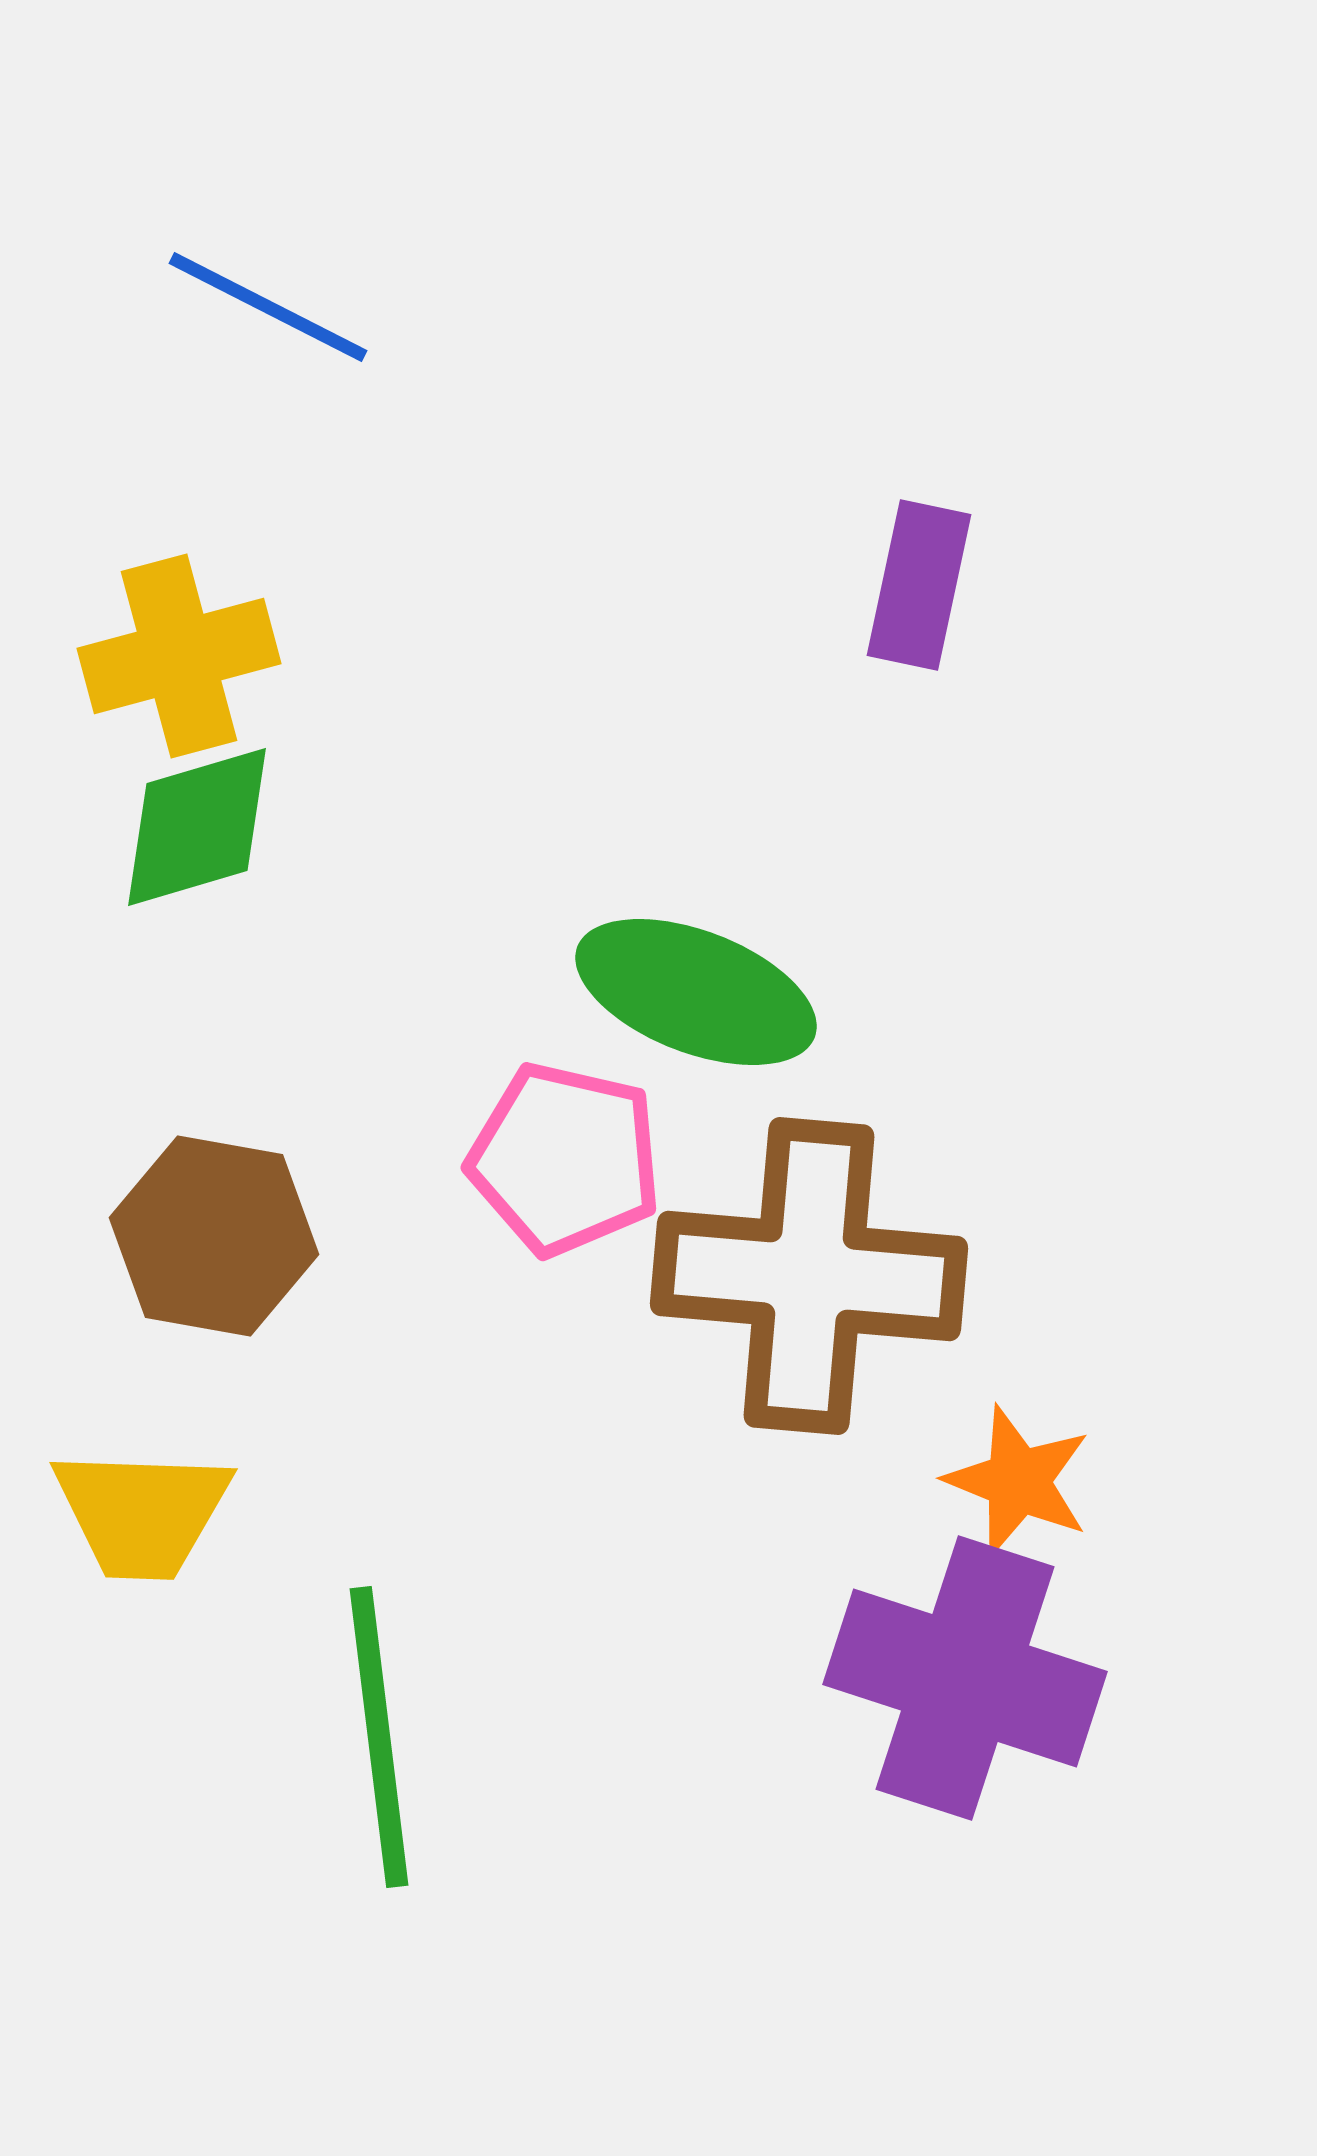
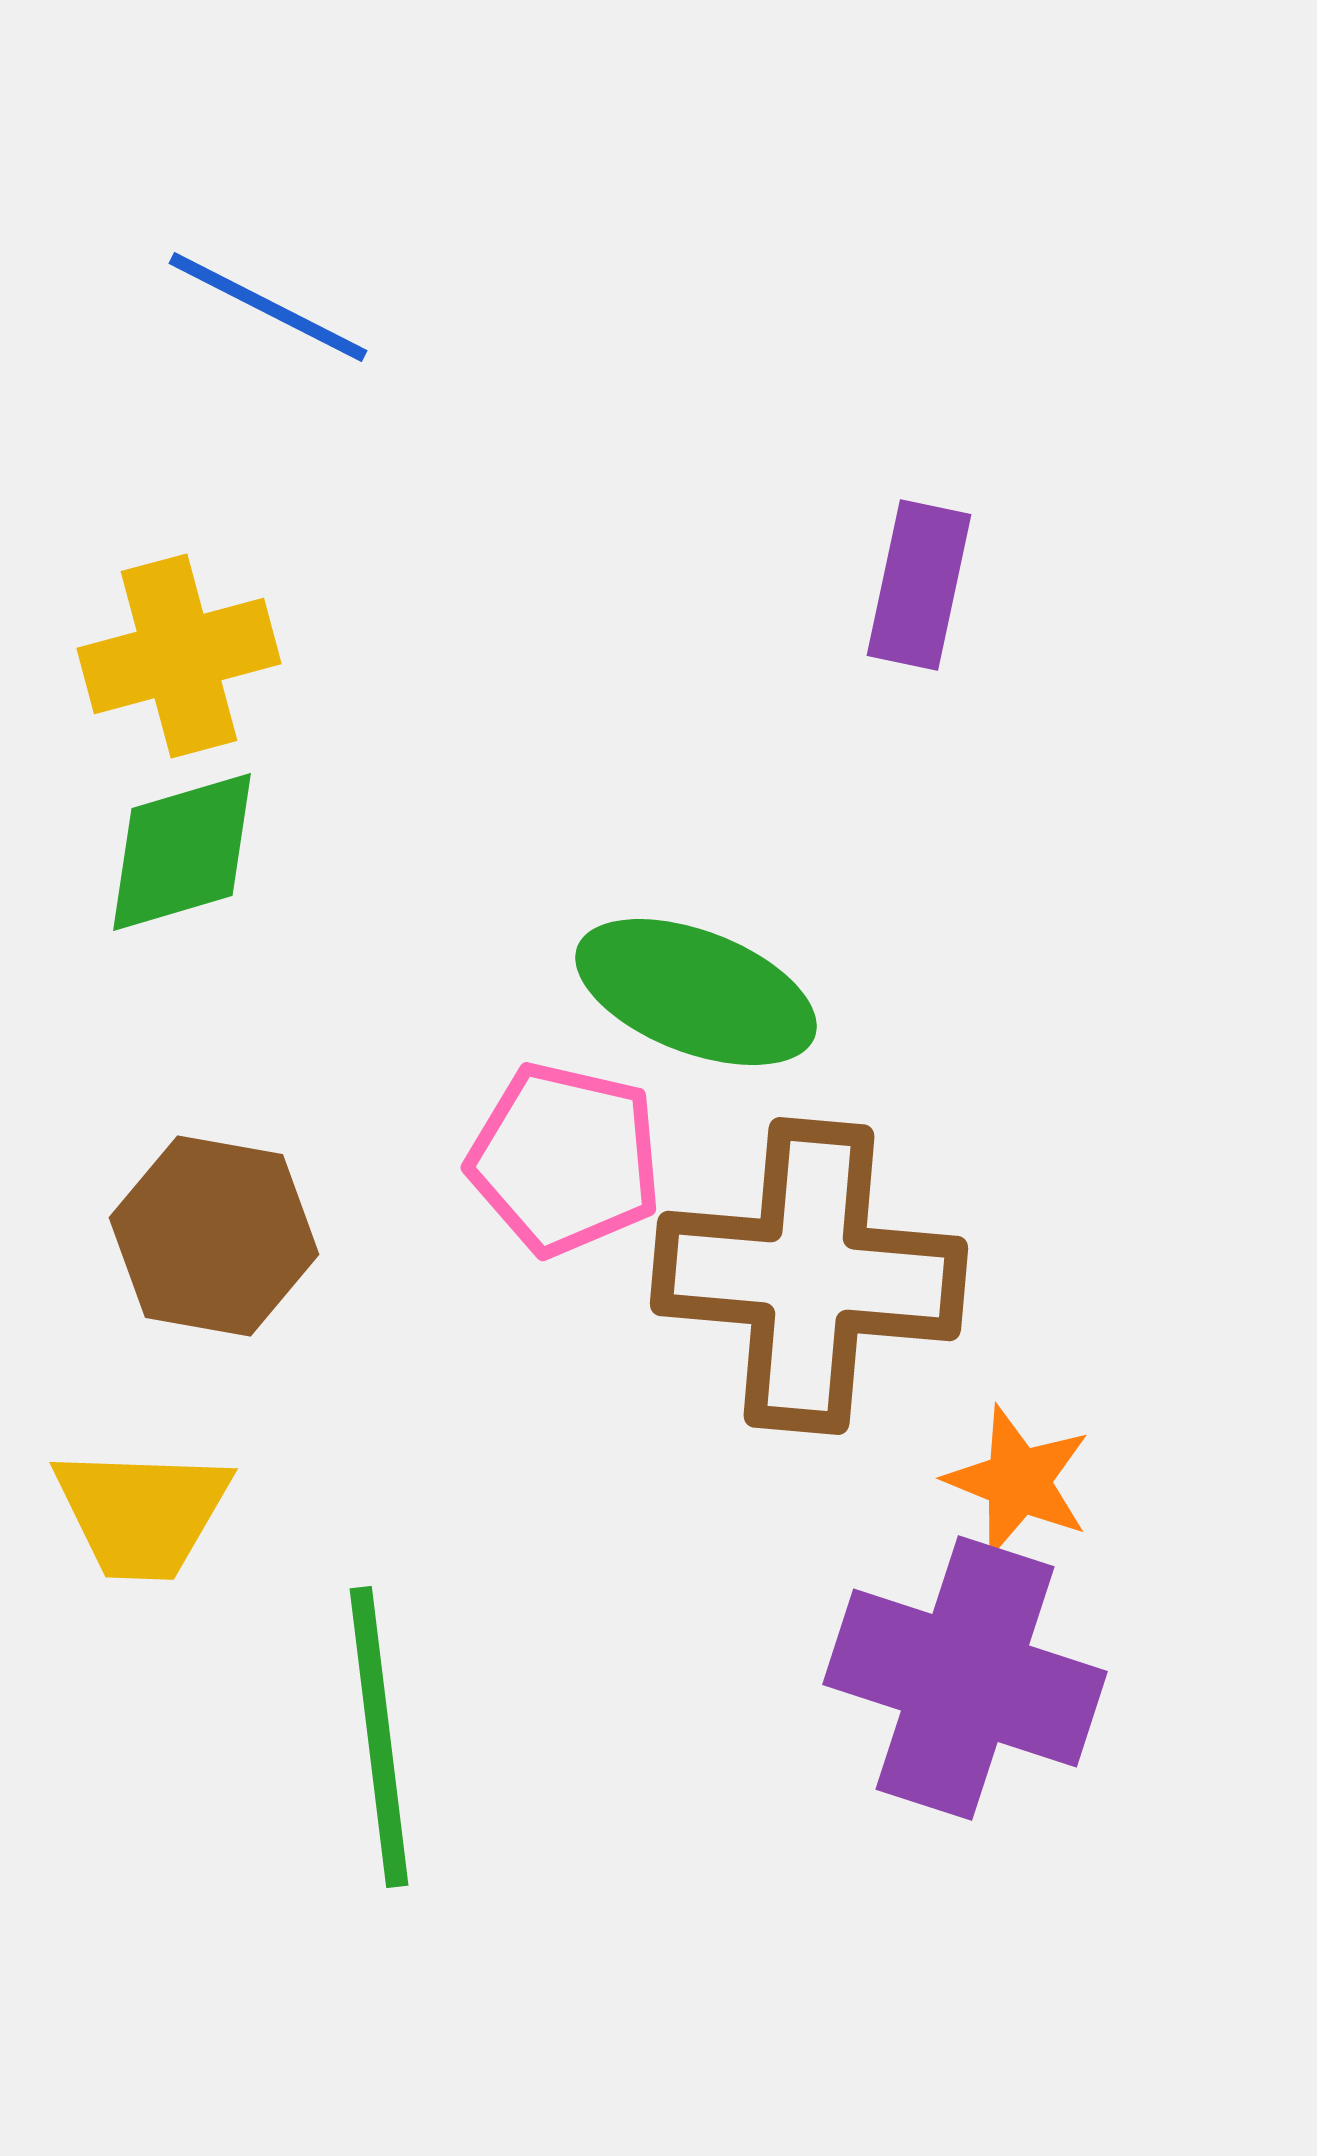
green diamond: moved 15 px left, 25 px down
